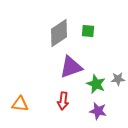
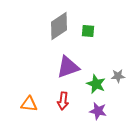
gray diamond: moved 7 px up
purple triangle: moved 3 px left
gray star: moved 3 px up
orange triangle: moved 9 px right
